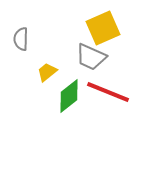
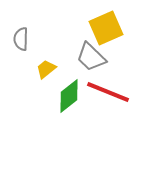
yellow square: moved 3 px right
gray trapezoid: rotated 20 degrees clockwise
yellow trapezoid: moved 1 px left, 3 px up
